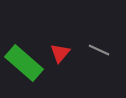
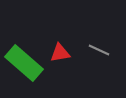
red triangle: rotated 40 degrees clockwise
